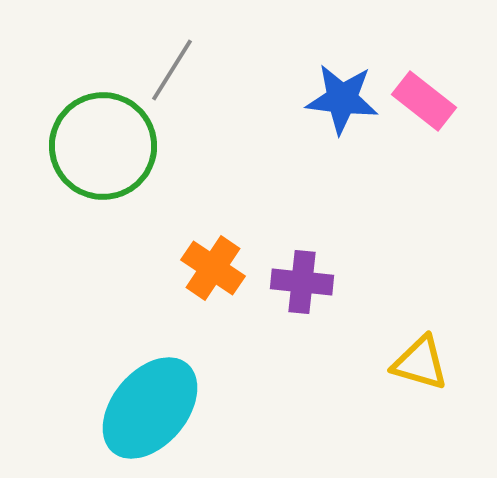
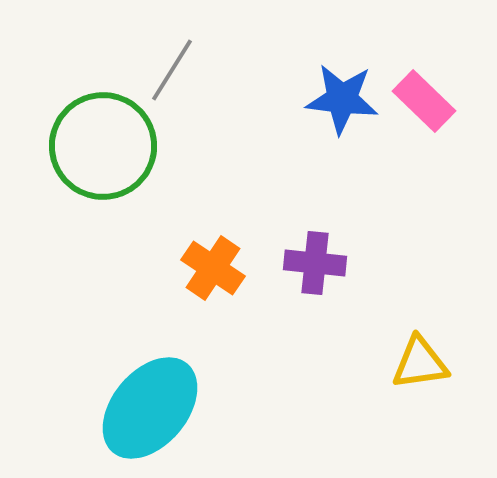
pink rectangle: rotated 6 degrees clockwise
purple cross: moved 13 px right, 19 px up
yellow triangle: rotated 24 degrees counterclockwise
